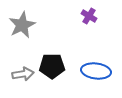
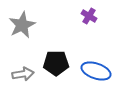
black pentagon: moved 4 px right, 3 px up
blue ellipse: rotated 12 degrees clockwise
